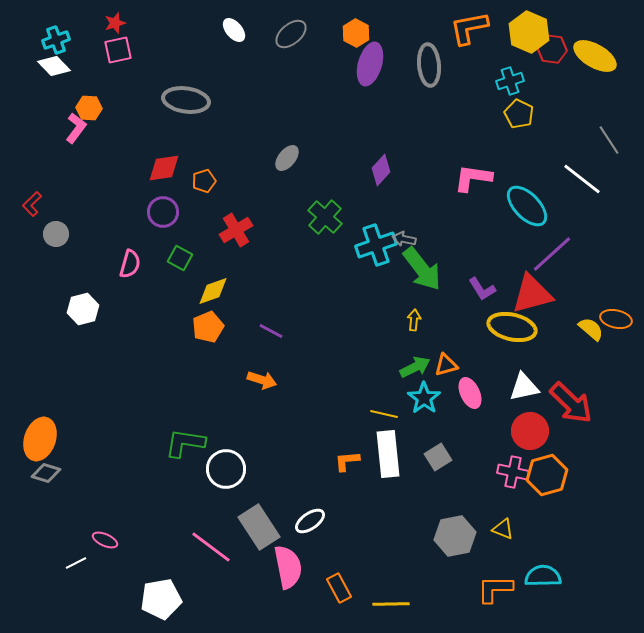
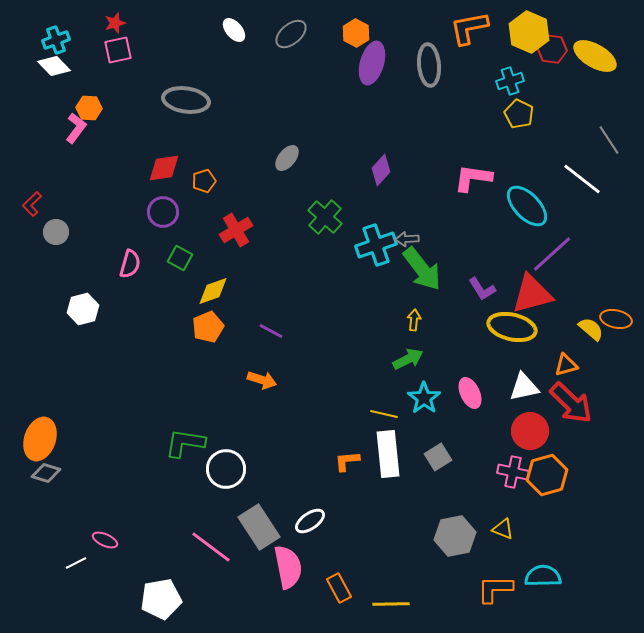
purple ellipse at (370, 64): moved 2 px right, 1 px up
gray circle at (56, 234): moved 2 px up
gray arrow at (404, 239): moved 3 px right; rotated 15 degrees counterclockwise
orange triangle at (446, 365): moved 120 px right
green arrow at (415, 367): moved 7 px left, 8 px up
